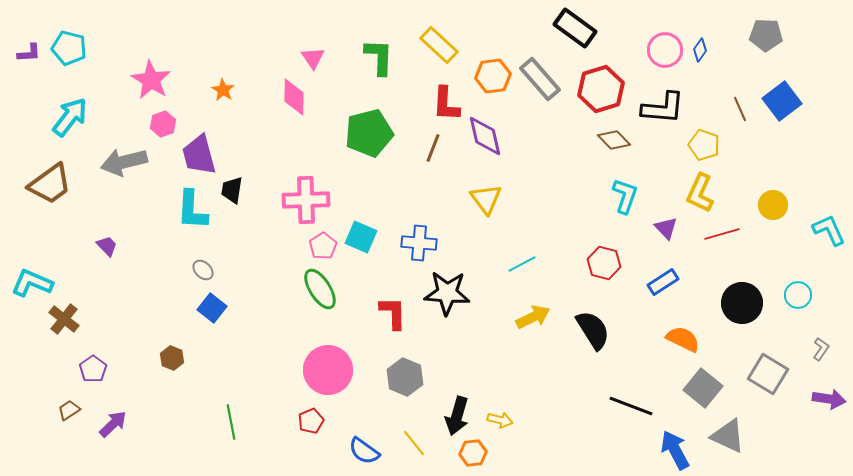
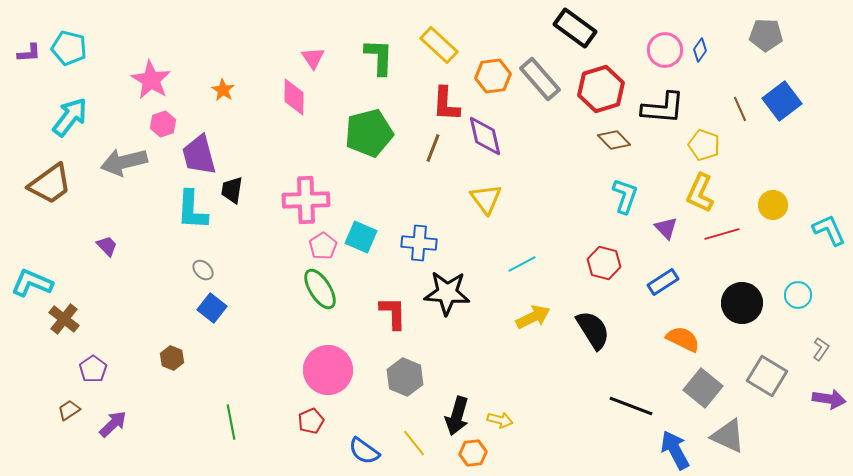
gray square at (768, 374): moved 1 px left, 2 px down
